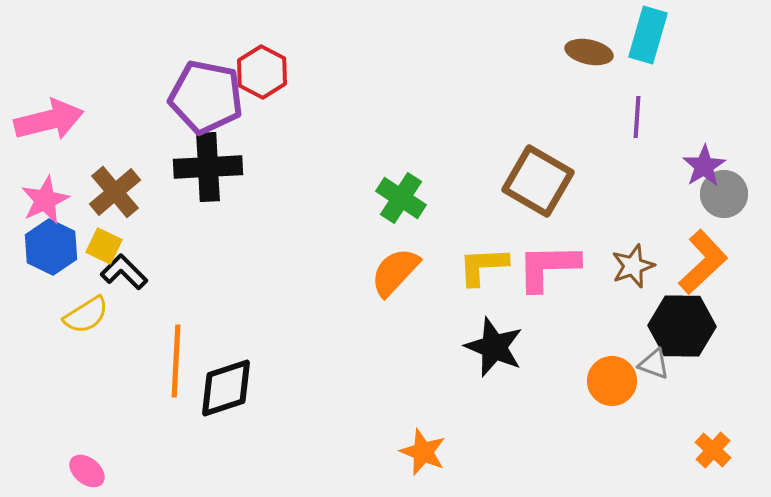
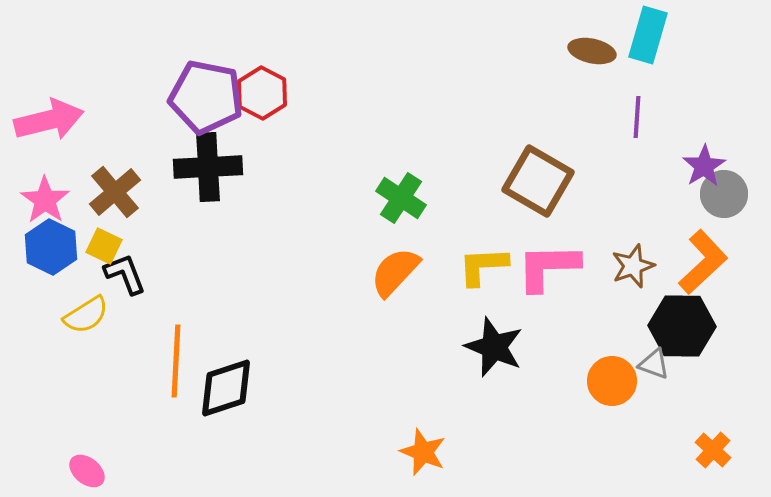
brown ellipse: moved 3 px right, 1 px up
red hexagon: moved 21 px down
pink star: rotated 12 degrees counterclockwise
black L-shape: moved 1 px right, 2 px down; rotated 24 degrees clockwise
